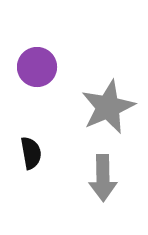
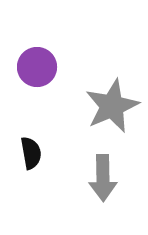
gray star: moved 4 px right, 1 px up
